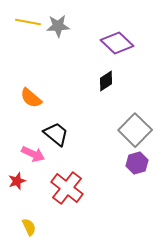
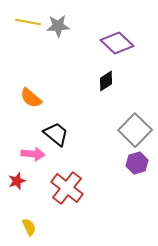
pink arrow: rotated 20 degrees counterclockwise
